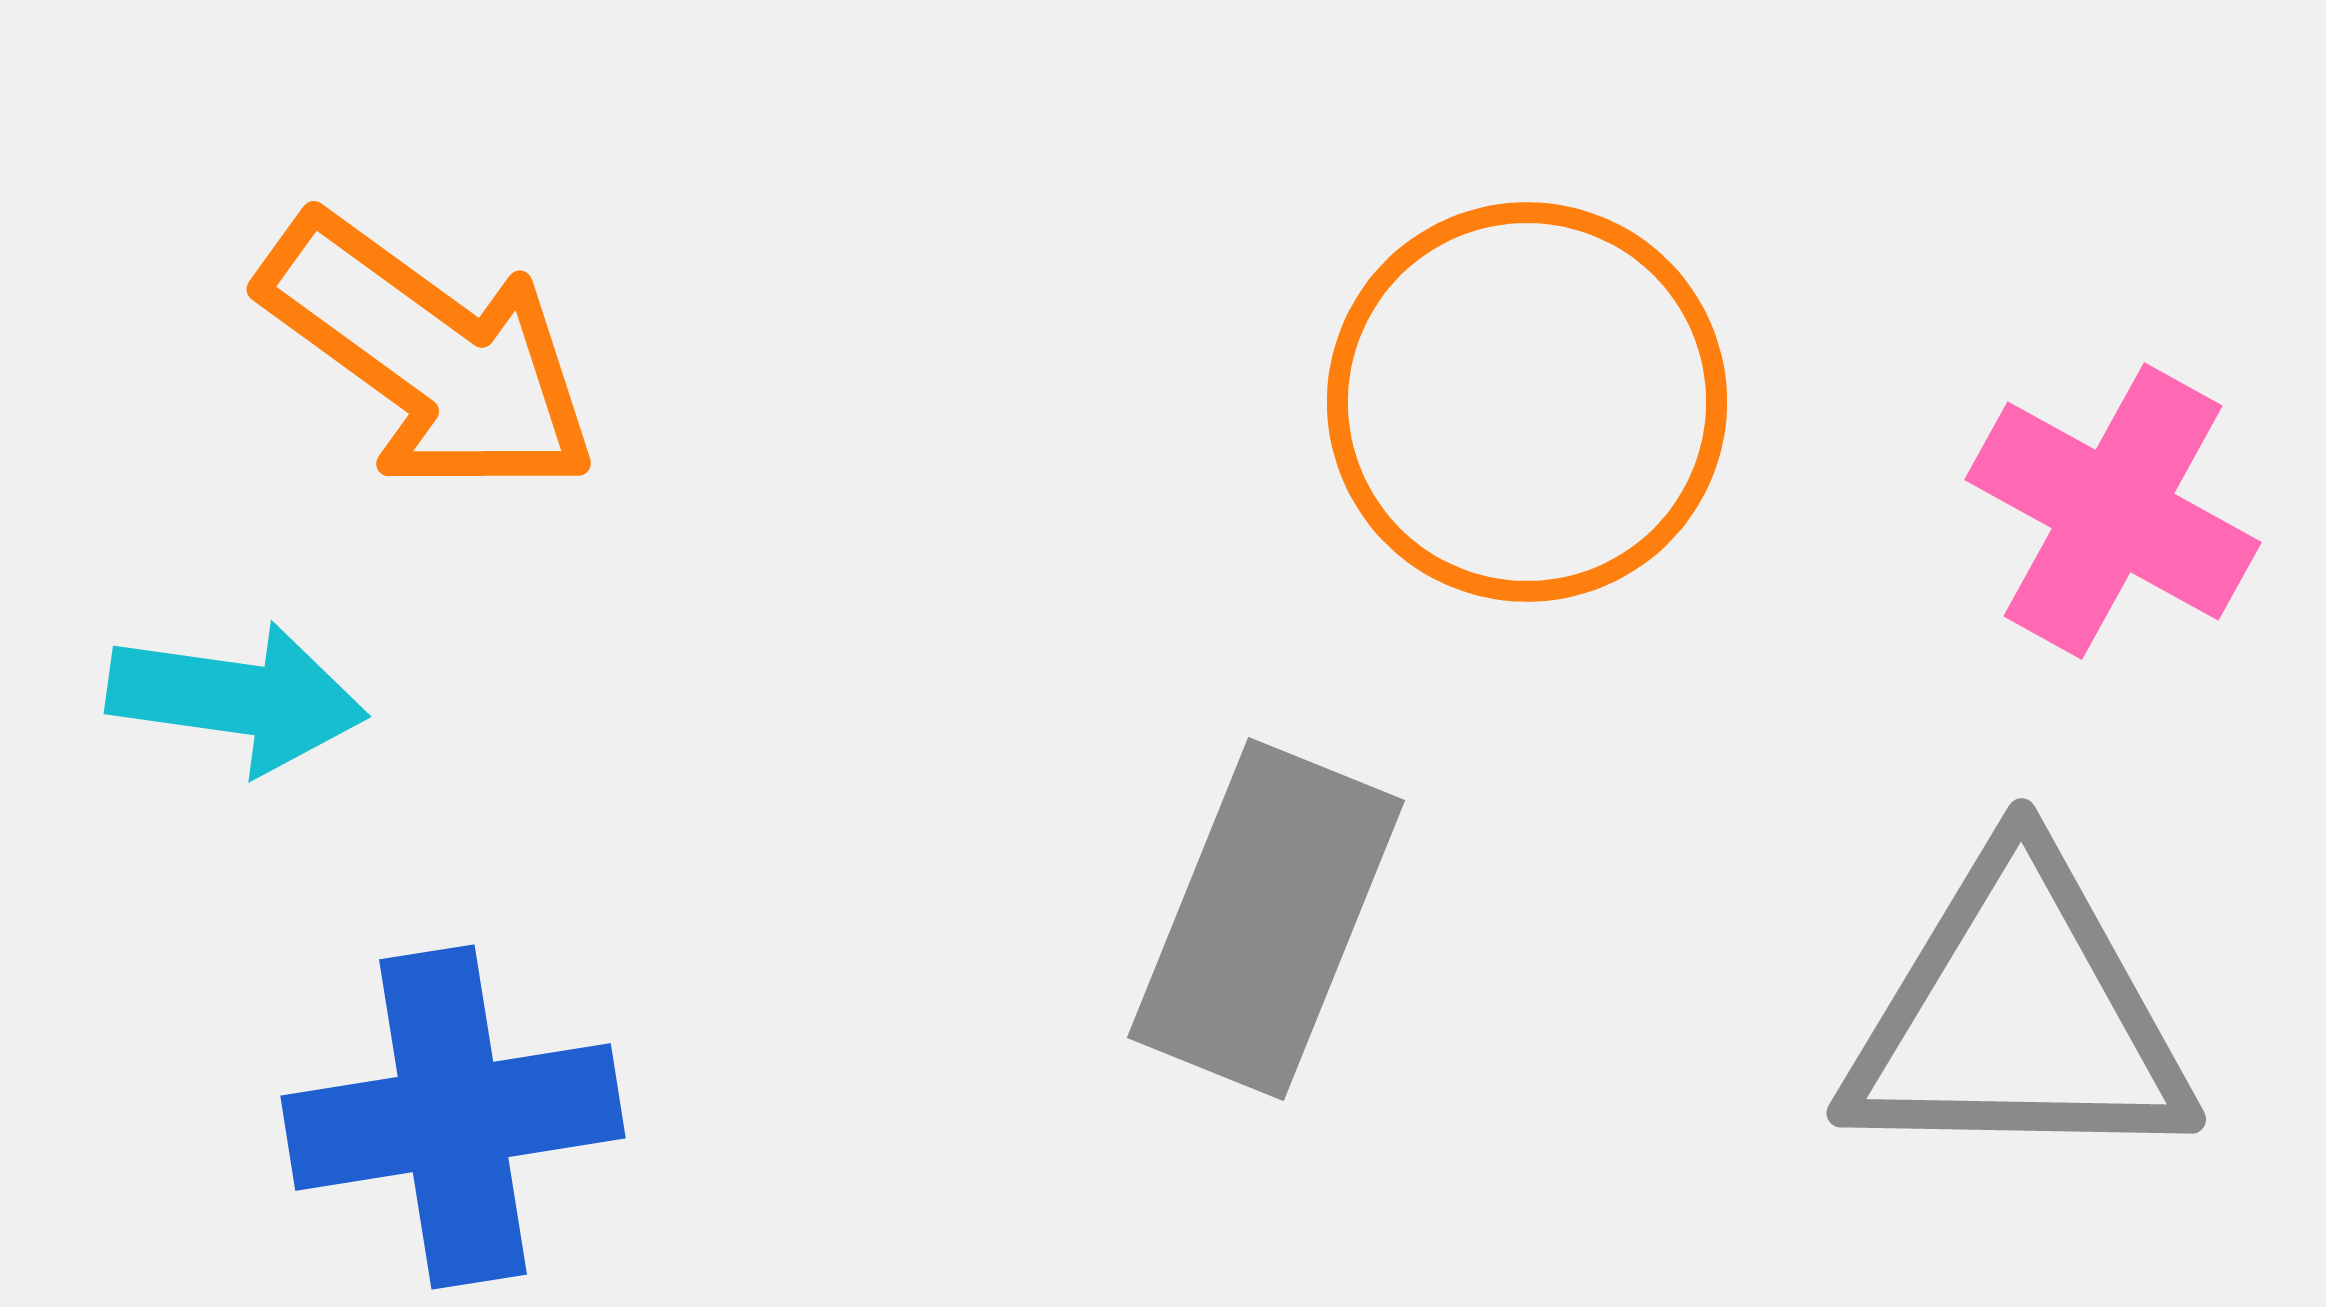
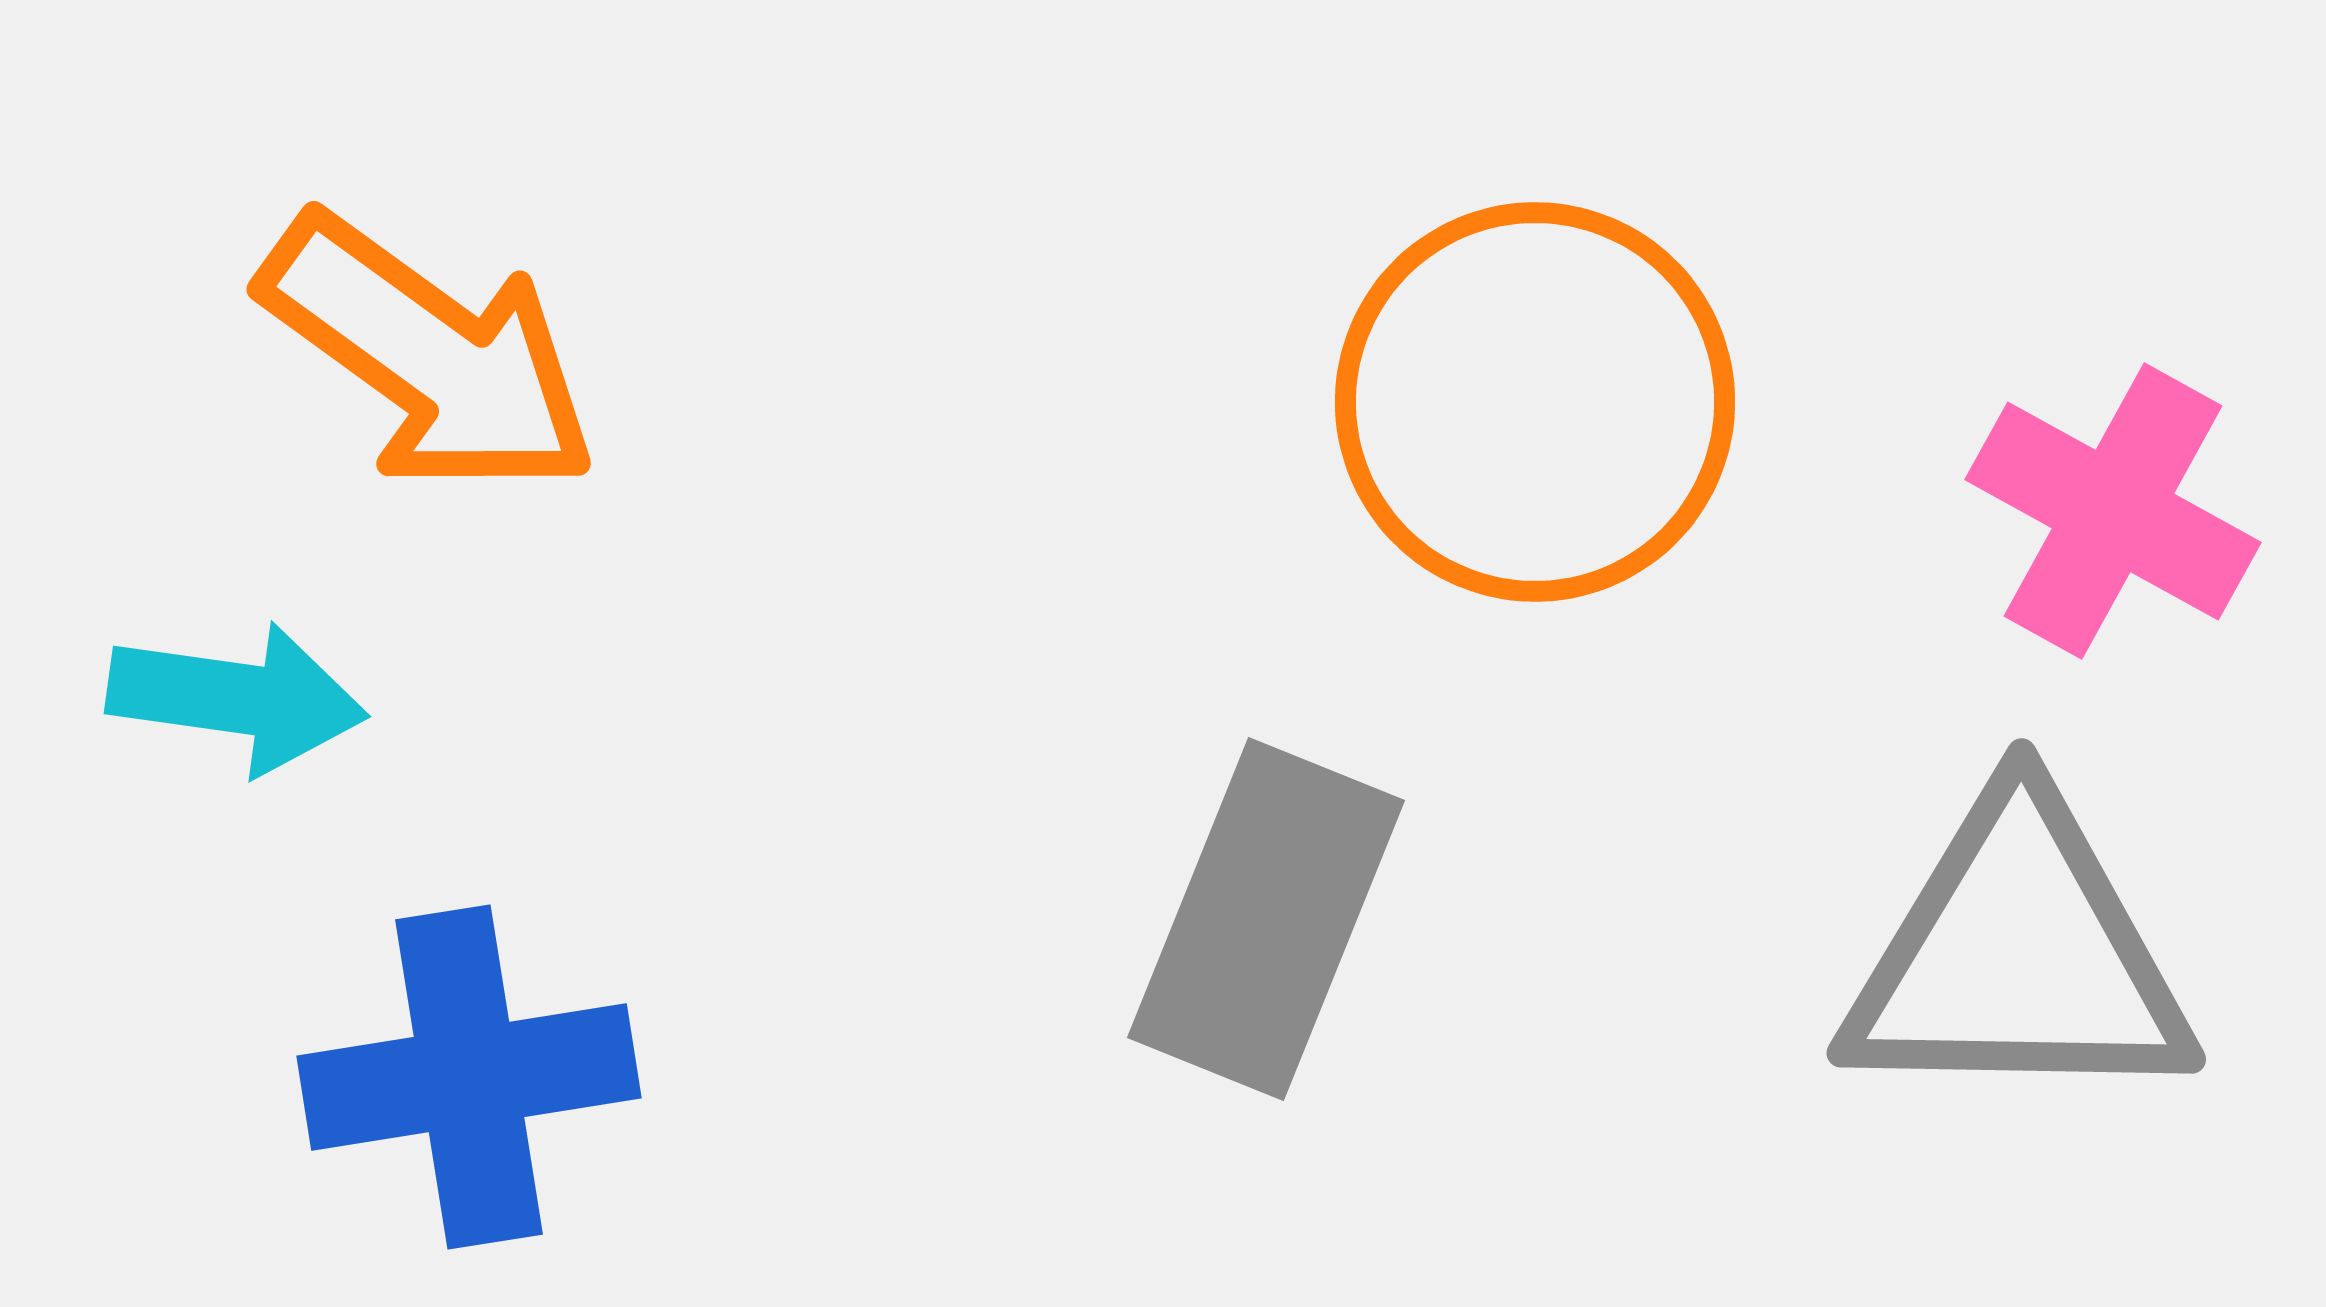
orange circle: moved 8 px right
gray triangle: moved 60 px up
blue cross: moved 16 px right, 40 px up
